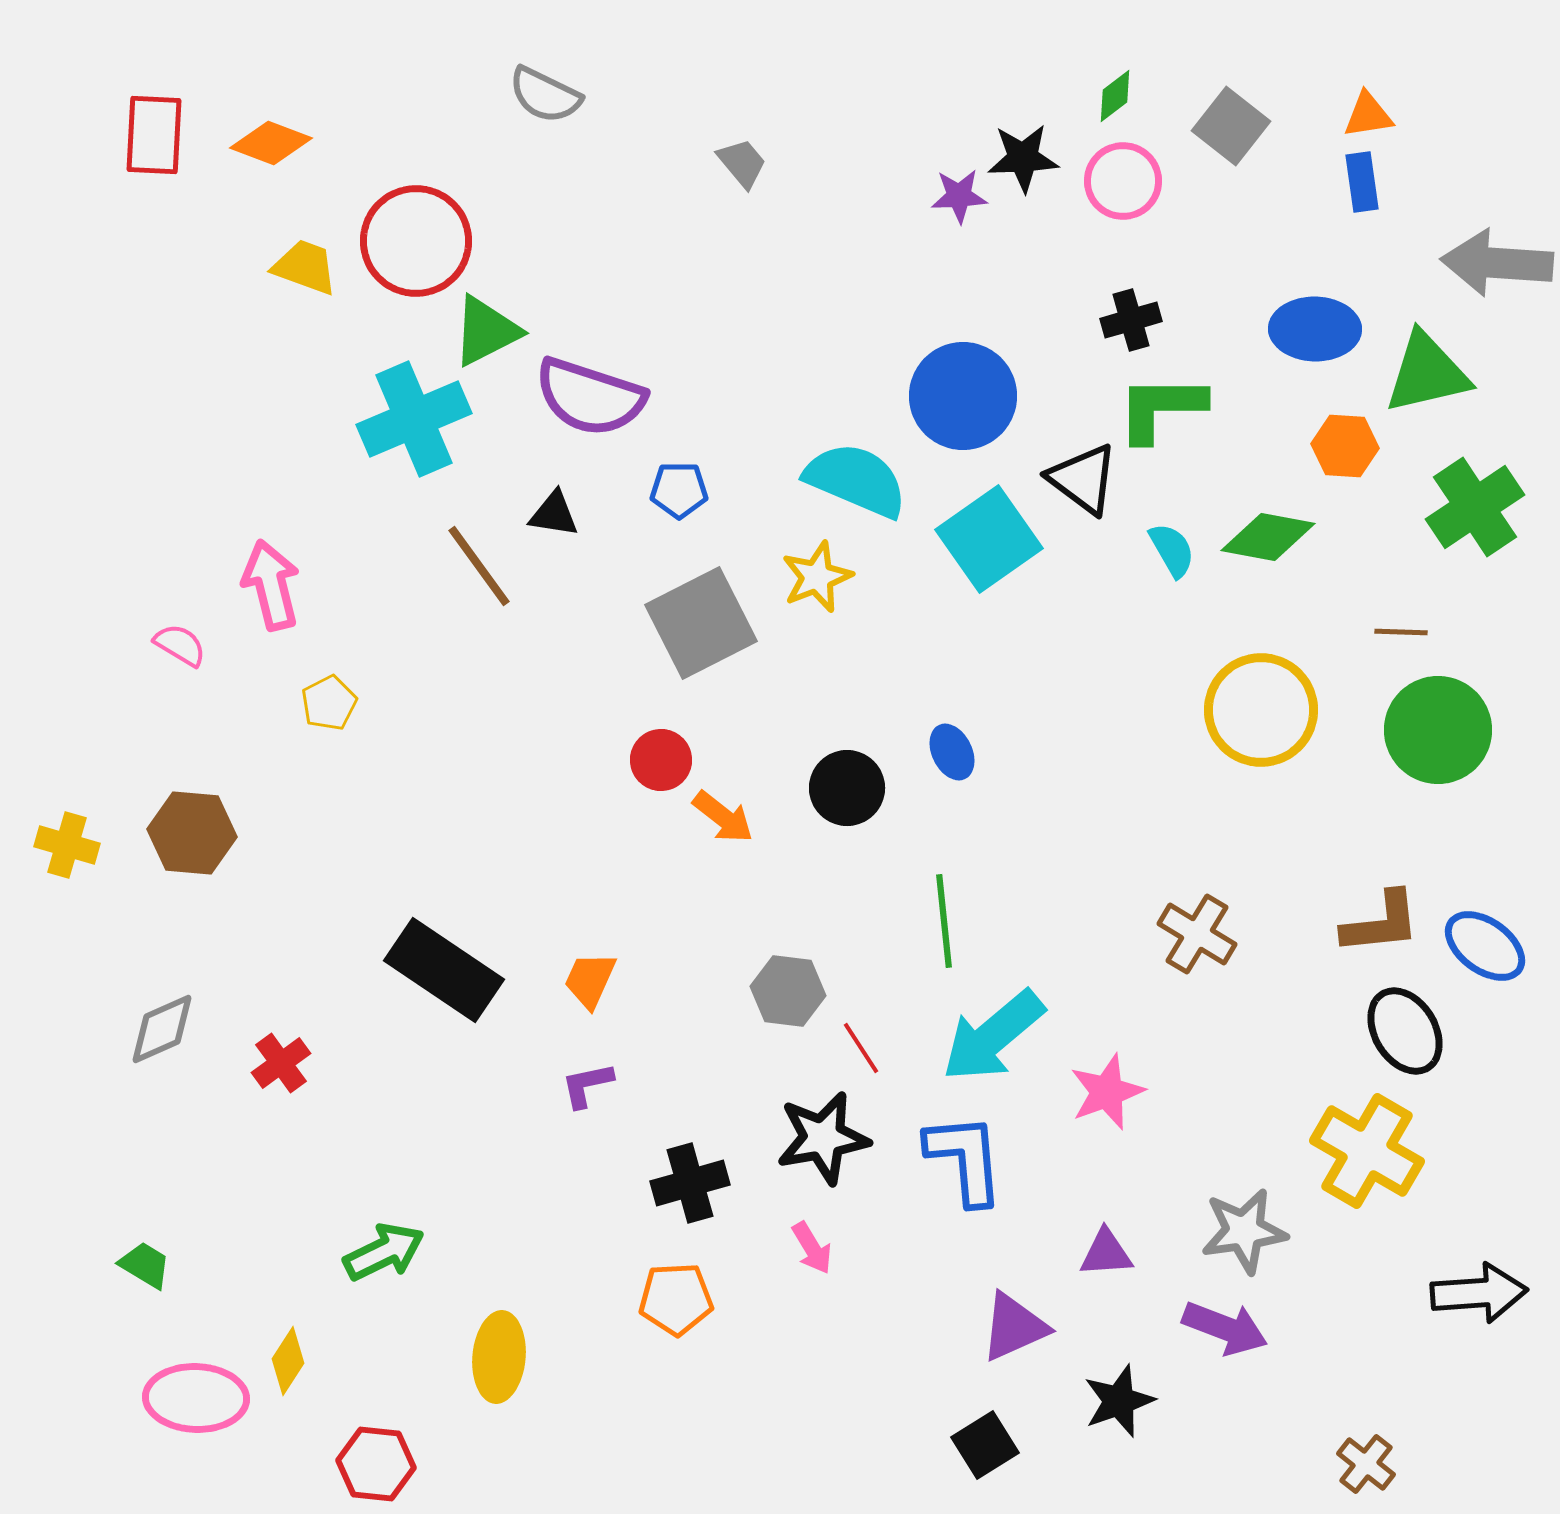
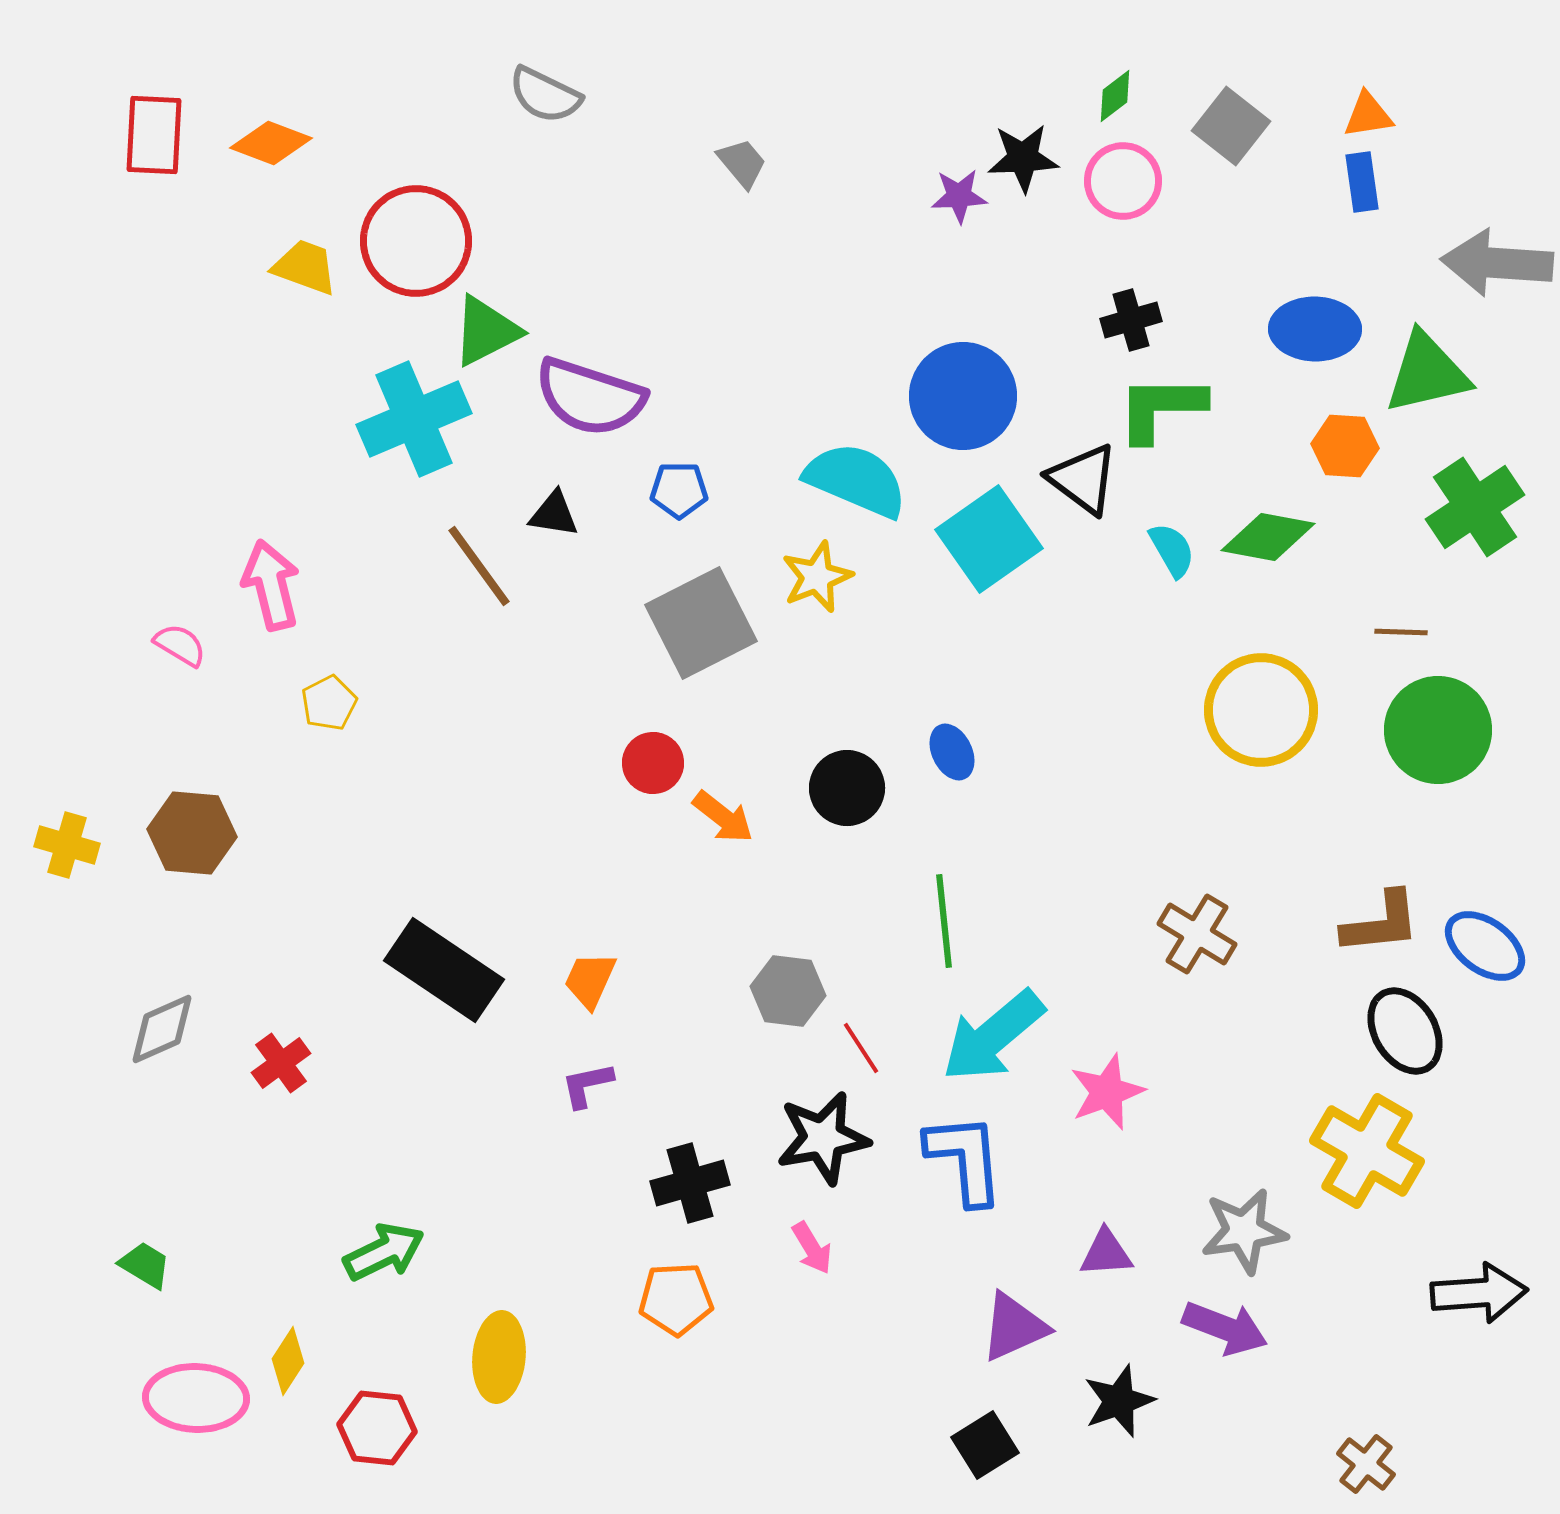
red circle at (661, 760): moved 8 px left, 3 px down
red hexagon at (376, 1464): moved 1 px right, 36 px up
